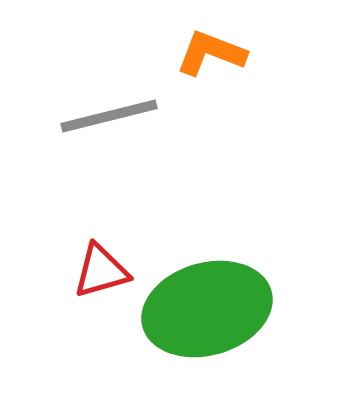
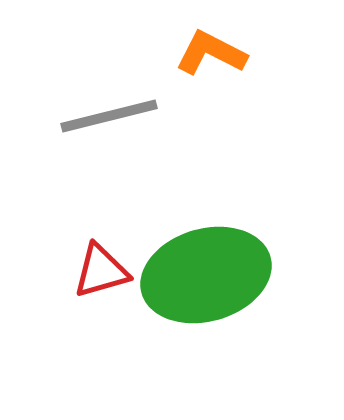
orange L-shape: rotated 6 degrees clockwise
green ellipse: moved 1 px left, 34 px up
